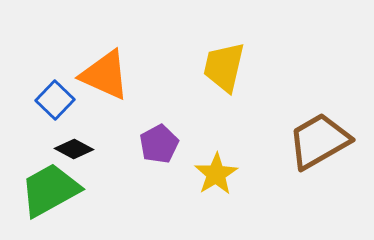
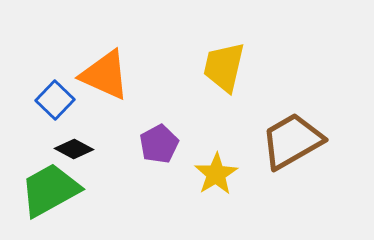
brown trapezoid: moved 27 px left
